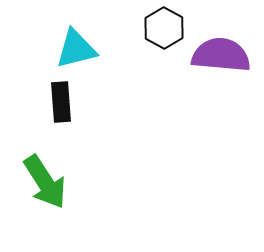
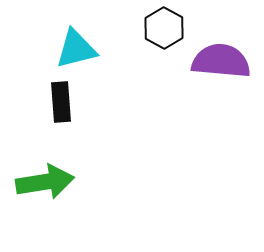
purple semicircle: moved 6 px down
green arrow: rotated 66 degrees counterclockwise
